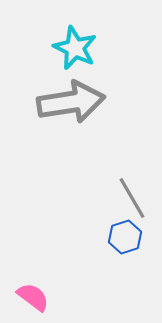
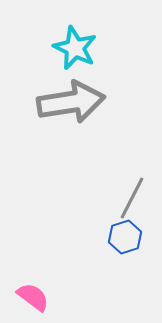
gray line: rotated 57 degrees clockwise
